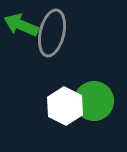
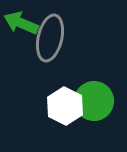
green arrow: moved 2 px up
gray ellipse: moved 2 px left, 5 px down
